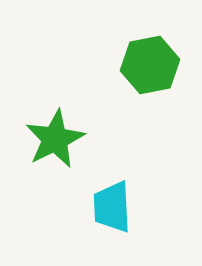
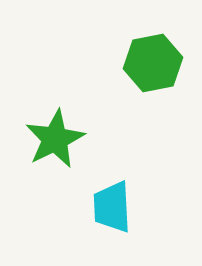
green hexagon: moved 3 px right, 2 px up
